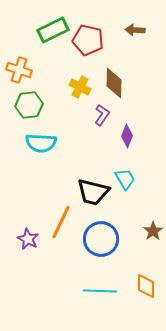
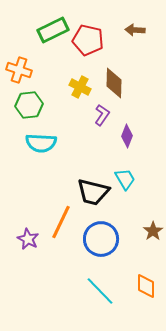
cyan line: rotated 44 degrees clockwise
